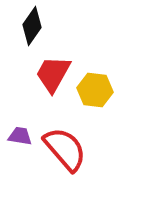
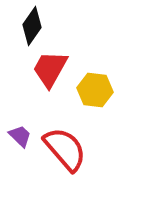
red trapezoid: moved 3 px left, 5 px up
purple trapezoid: rotated 35 degrees clockwise
